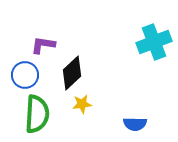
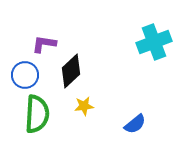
purple L-shape: moved 1 px right, 1 px up
black diamond: moved 1 px left, 2 px up
yellow star: moved 2 px right, 2 px down
blue semicircle: rotated 40 degrees counterclockwise
